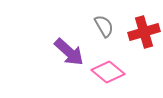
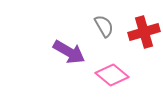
purple arrow: rotated 12 degrees counterclockwise
pink diamond: moved 4 px right, 3 px down
